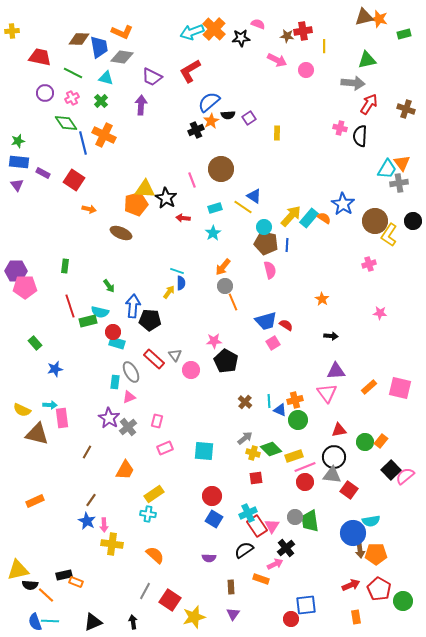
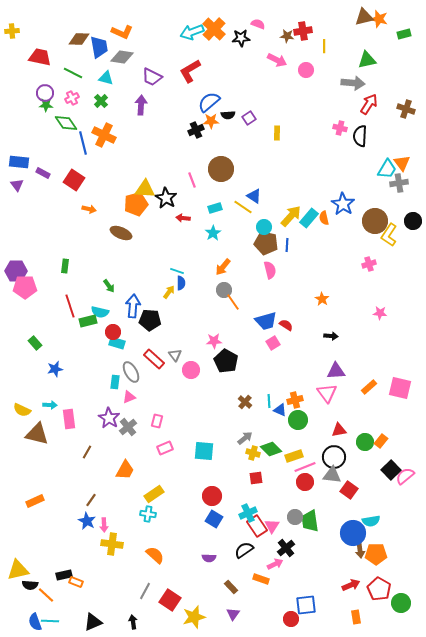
orange star at (211, 121): rotated 28 degrees clockwise
green star at (18, 141): moved 28 px right, 36 px up; rotated 16 degrees clockwise
orange semicircle at (324, 218): rotated 136 degrees counterclockwise
gray circle at (225, 286): moved 1 px left, 4 px down
orange line at (233, 302): rotated 12 degrees counterclockwise
pink rectangle at (62, 418): moved 7 px right, 1 px down
brown rectangle at (231, 587): rotated 40 degrees counterclockwise
green circle at (403, 601): moved 2 px left, 2 px down
